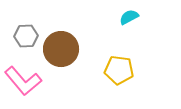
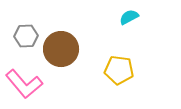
pink L-shape: moved 1 px right, 3 px down
